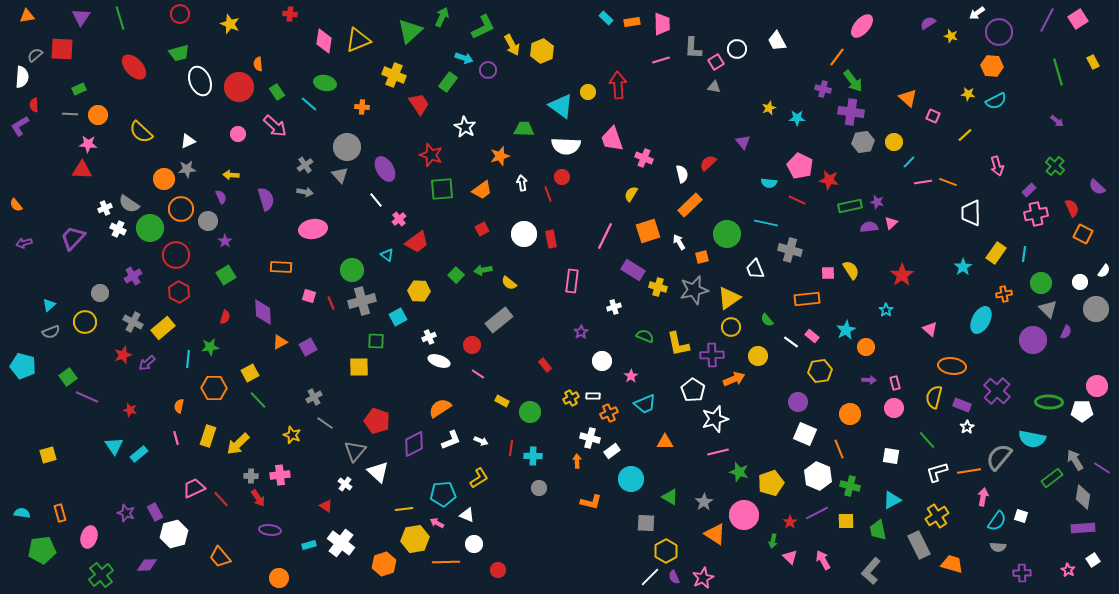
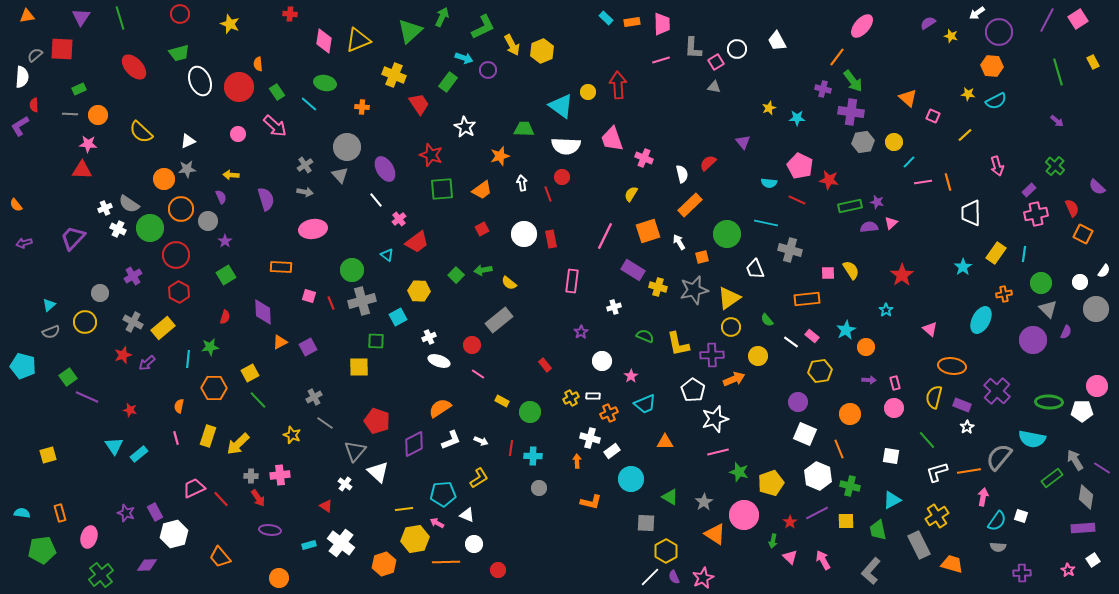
orange line at (948, 182): rotated 54 degrees clockwise
gray diamond at (1083, 497): moved 3 px right
